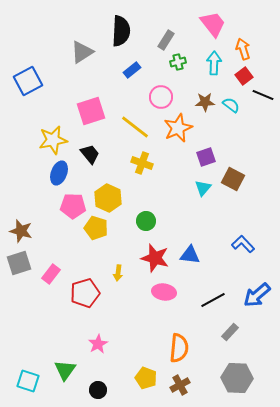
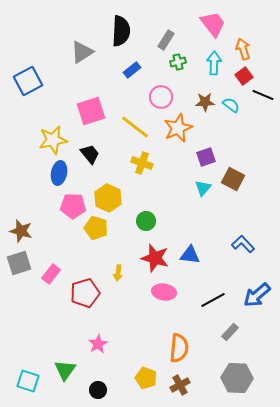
blue ellipse at (59, 173): rotated 10 degrees counterclockwise
